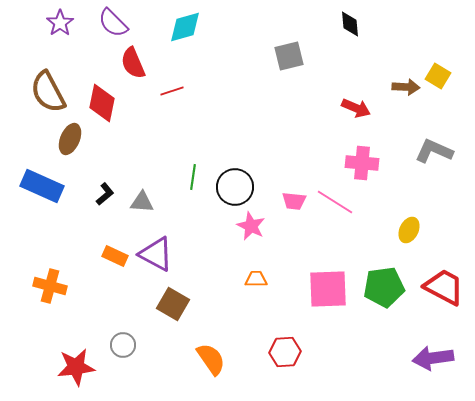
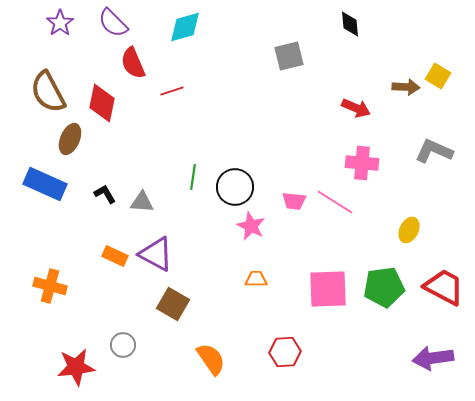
blue rectangle: moved 3 px right, 2 px up
black L-shape: rotated 80 degrees counterclockwise
